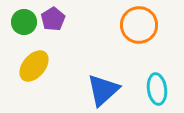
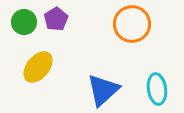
purple pentagon: moved 3 px right
orange circle: moved 7 px left, 1 px up
yellow ellipse: moved 4 px right, 1 px down
